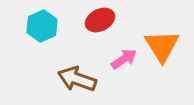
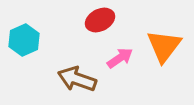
cyan hexagon: moved 18 px left, 14 px down
orange triangle: moved 2 px right; rotated 9 degrees clockwise
pink arrow: moved 4 px left, 1 px up
